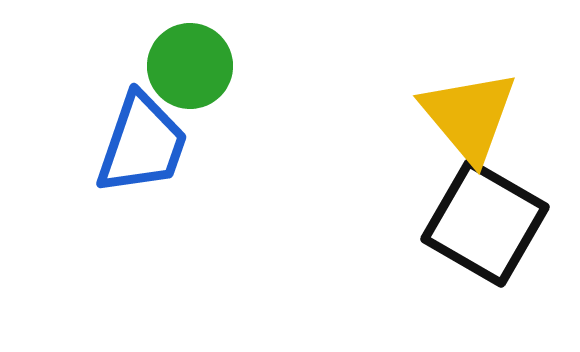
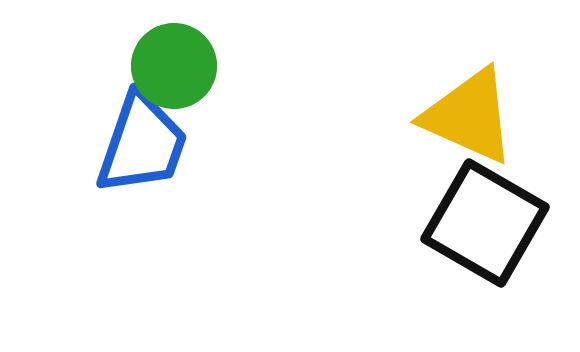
green circle: moved 16 px left
yellow triangle: rotated 26 degrees counterclockwise
